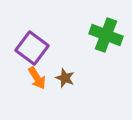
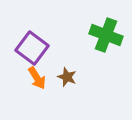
brown star: moved 2 px right, 1 px up
